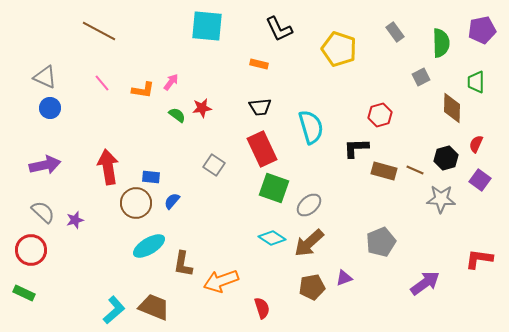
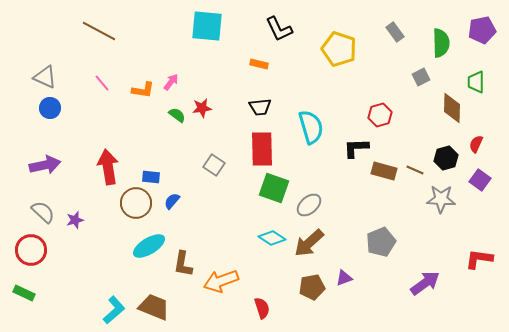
red rectangle at (262, 149): rotated 24 degrees clockwise
